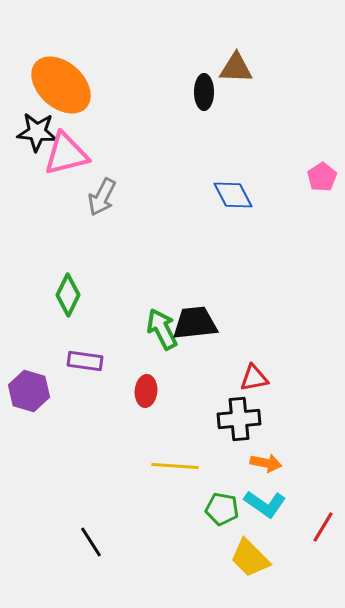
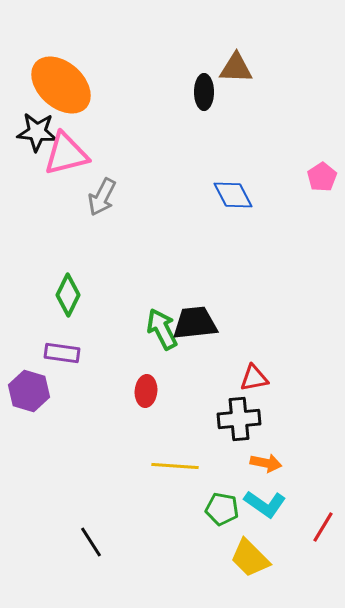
purple rectangle: moved 23 px left, 8 px up
